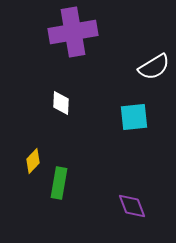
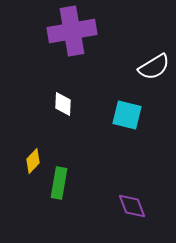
purple cross: moved 1 px left, 1 px up
white diamond: moved 2 px right, 1 px down
cyan square: moved 7 px left, 2 px up; rotated 20 degrees clockwise
